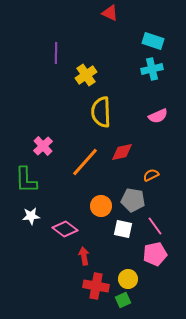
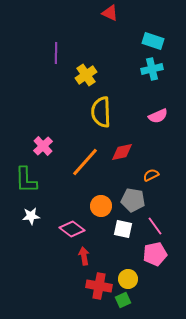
pink diamond: moved 7 px right
red cross: moved 3 px right
